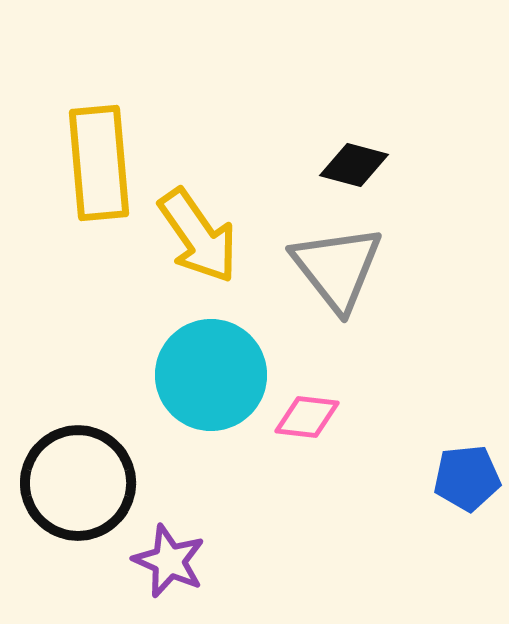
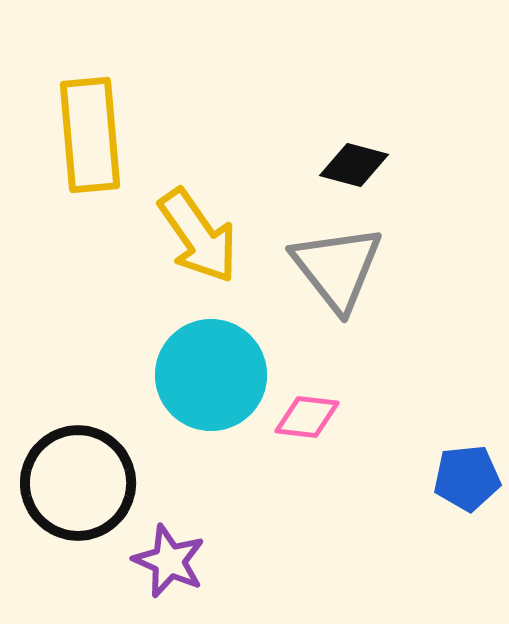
yellow rectangle: moved 9 px left, 28 px up
